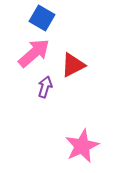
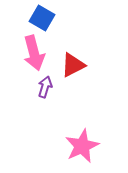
pink arrow: rotated 116 degrees clockwise
